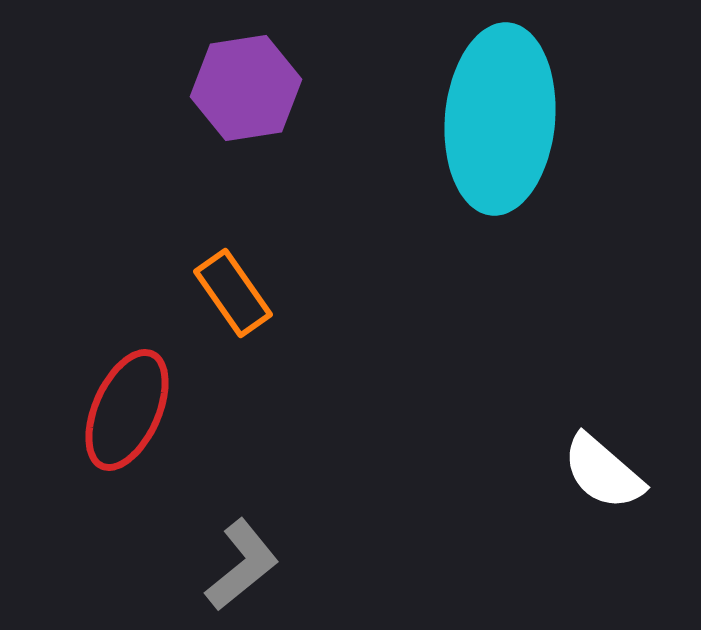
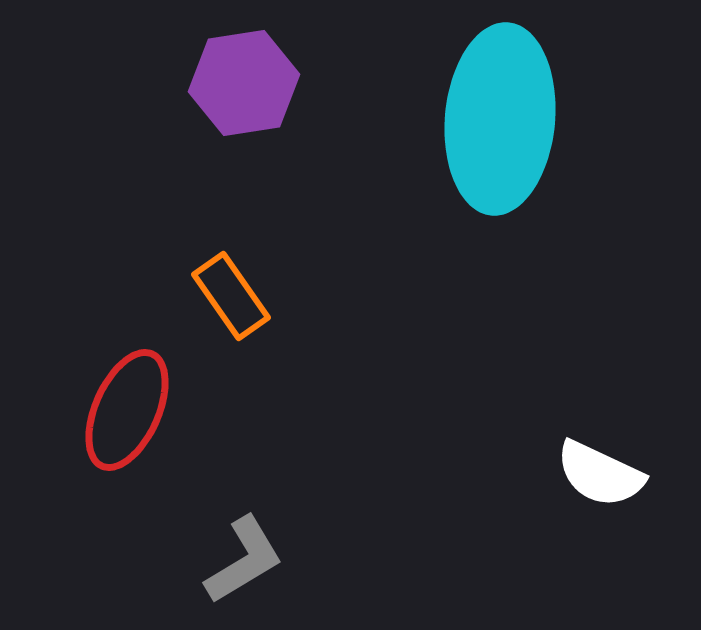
purple hexagon: moved 2 px left, 5 px up
orange rectangle: moved 2 px left, 3 px down
white semicircle: moved 3 px left, 2 px down; rotated 16 degrees counterclockwise
gray L-shape: moved 2 px right, 5 px up; rotated 8 degrees clockwise
